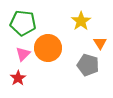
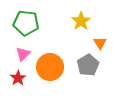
green pentagon: moved 3 px right
orange circle: moved 2 px right, 19 px down
gray pentagon: rotated 25 degrees clockwise
